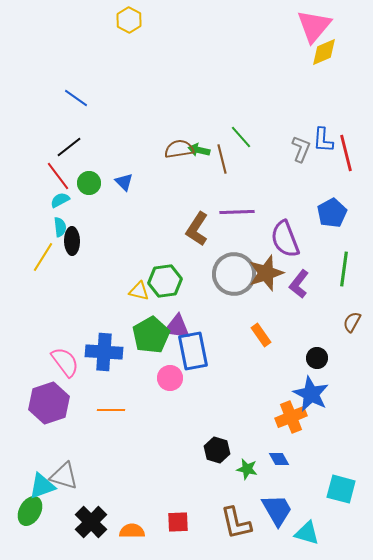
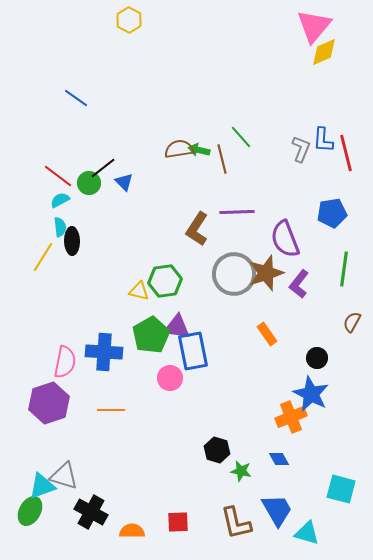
black line at (69, 147): moved 34 px right, 21 px down
red line at (58, 176): rotated 16 degrees counterclockwise
blue pentagon at (332, 213): rotated 20 degrees clockwise
orange rectangle at (261, 335): moved 6 px right, 1 px up
pink semicircle at (65, 362): rotated 48 degrees clockwise
green star at (247, 469): moved 6 px left, 2 px down
black cross at (91, 522): moved 10 px up; rotated 16 degrees counterclockwise
